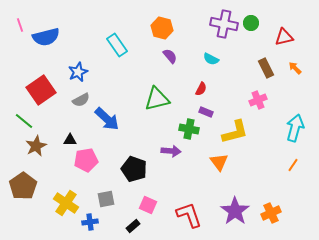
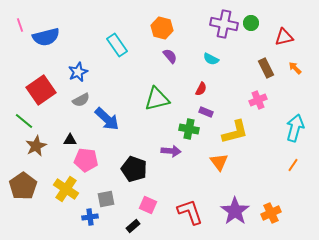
pink pentagon: rotated 15 degrees clockwise
yellow cross: moved 14 px up
red L-shape: moved 1 px right, 3 px up
blue cross: moved 5 px up
